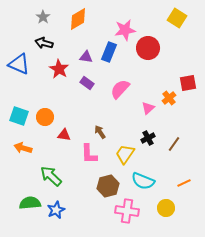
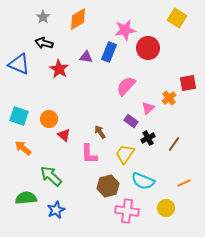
purple rectangle: moved 44 px right, 38 px down
pink semicircle: moved 6 px right, 3 px up
orange circle: moved 4 px right, 2 px down
red triangle: rotated 32 degrees clockwise
orange arrow: rotated 24 degrees clockwise
green semicircle: moved 4 px left, 5 px up
